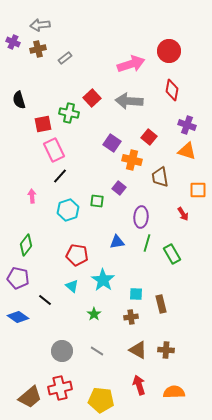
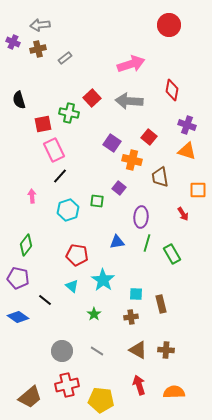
red circle at (169, 51): moved 26 px up
red cross at (60, 388): moved 7 px right, 3 px up
